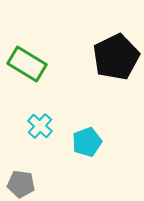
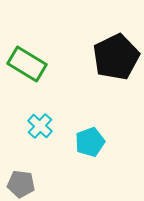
cyan pentagon: moved 3 px right
